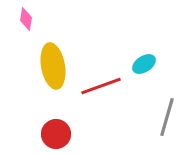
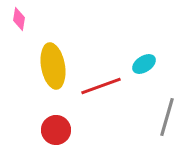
pink diamond: moved 7 px left
red circle: moved 4 px up
